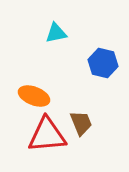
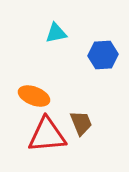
blue hexagon: moved 8 px up; rotated 16 degrees counterclockwise
